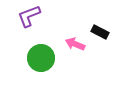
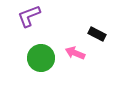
black rectangle: moved 3 px left, 2 px down
pink arrow: moved 9 px down
